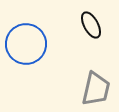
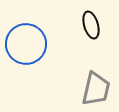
black ellipse: rotated 12 degrees clockwise
